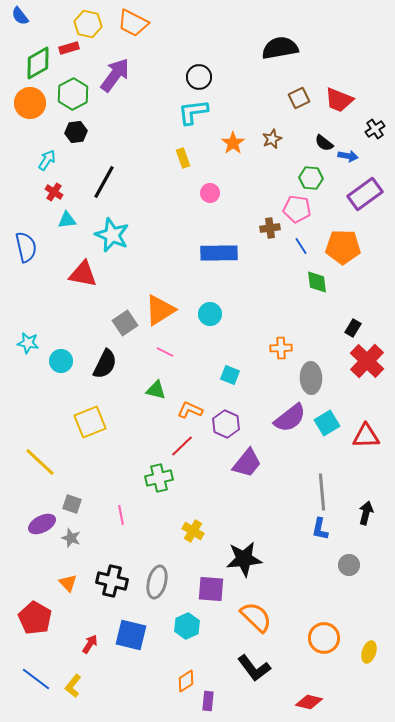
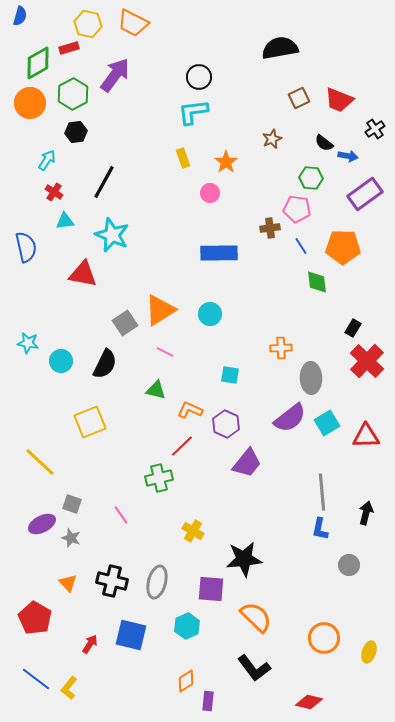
blue semicircle at (20, 16): rotated 126 degrees counterclockwise
orange star at (233, 143): moved 7 px left, 19 px down
cyan triangle at (67, 220): moved 2 px left, 1 px down
cyan square at (230, 375): rotated 12 degrees counterclockwise
pink line at (121, 515): rotated 24 degrees counterclockwise
yellow L-shape at (73, 686): moved 4 px left, 2 px down
